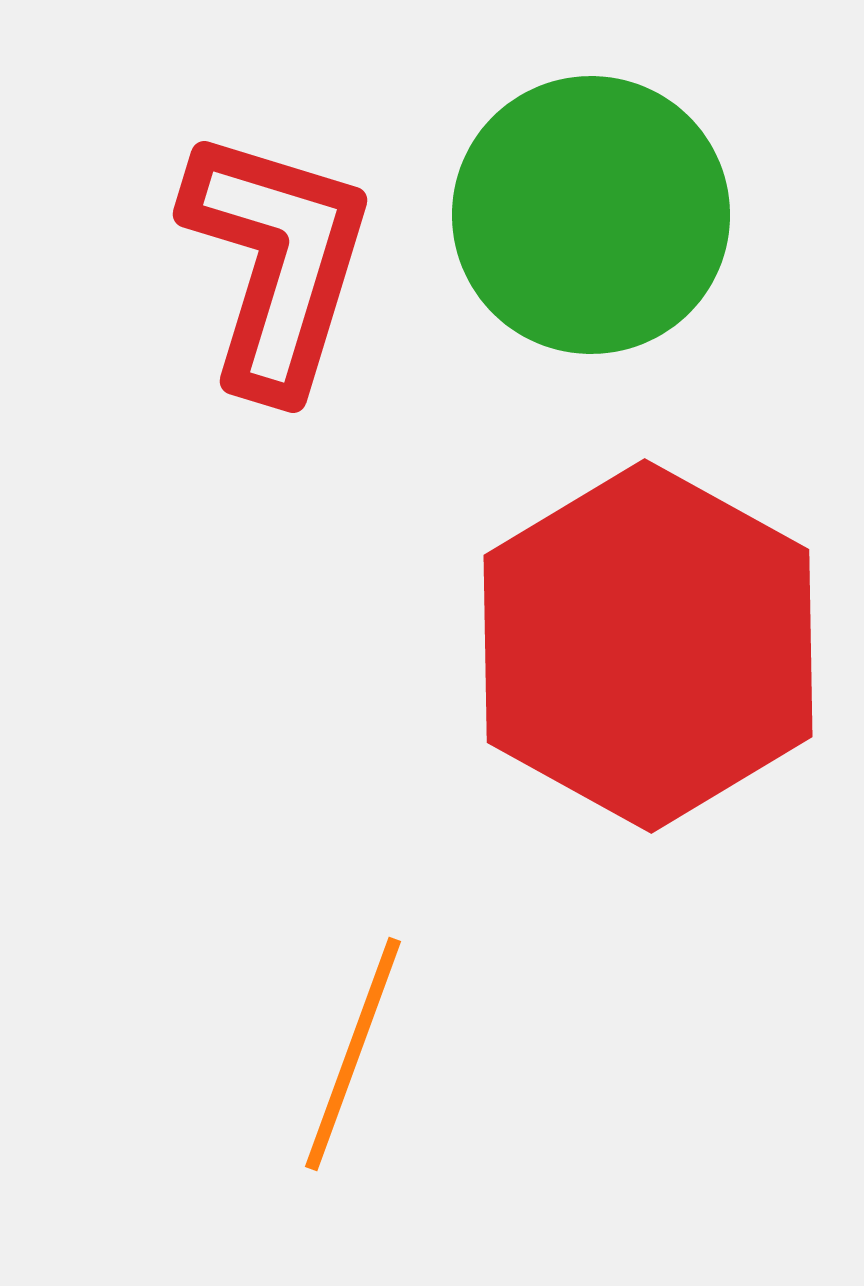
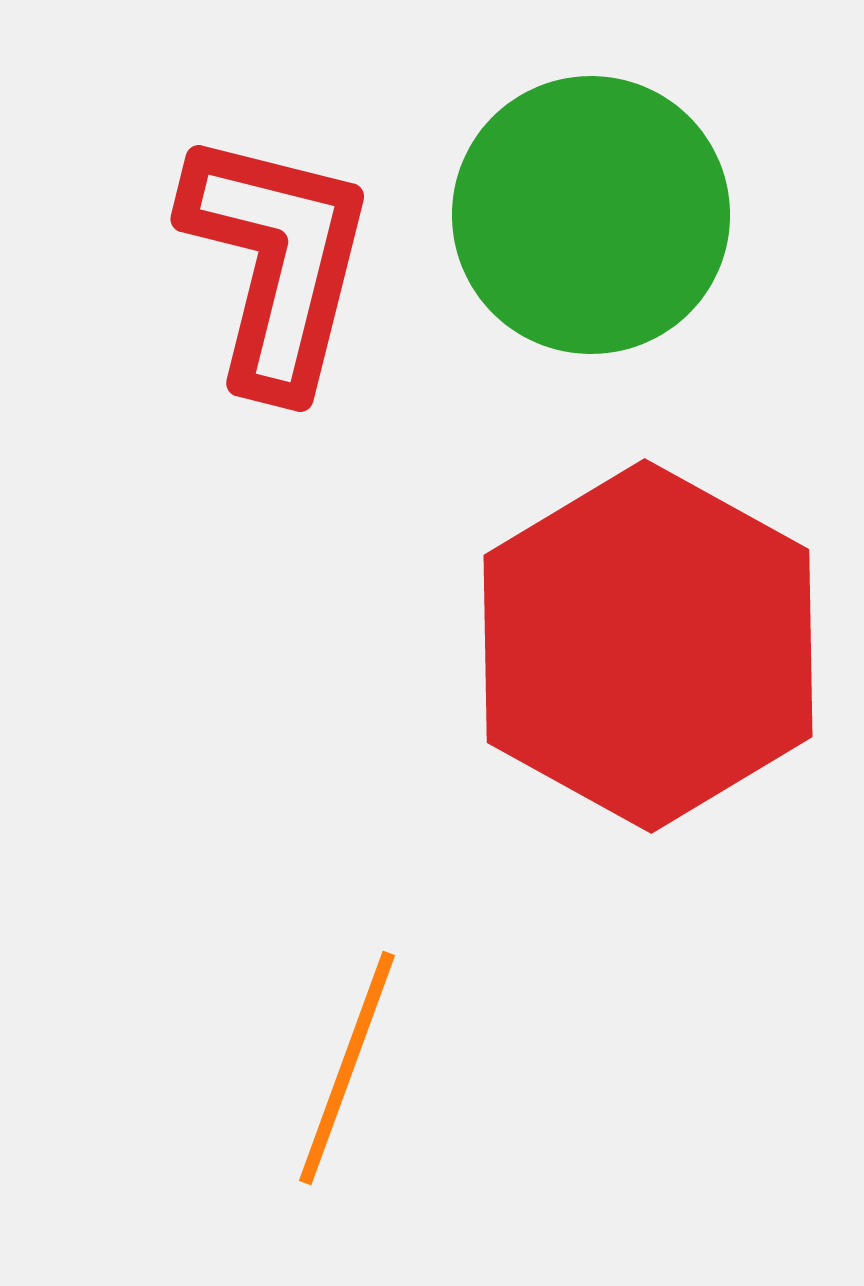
red L-shape: rotated 3 degrees counterclockwise
orange line: moved 6 px left, 14 px down
